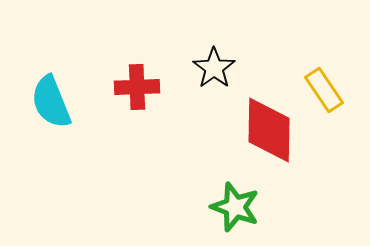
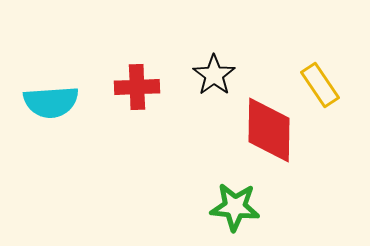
black star: moved 7 px down
yellow rectangle: moved 4 px left, 5 px up
cyan semicircle: rotated 72 degrees counterclockwise
green star: rotated 15 degrees counterclockwise
